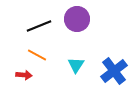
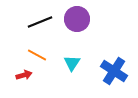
black line: moved 1 px right, 4 px up
cyan triangle: moved 4 px left, 2 px up
blue cross: rotated 20 degrees counterclockwise
red arrow: rotated 21 degrees counterclockwise
